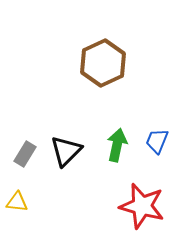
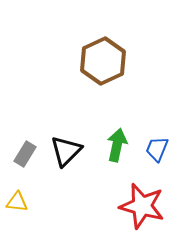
brown hexagon: moved 2 px up
blue trapezoid: moved 8 px down
